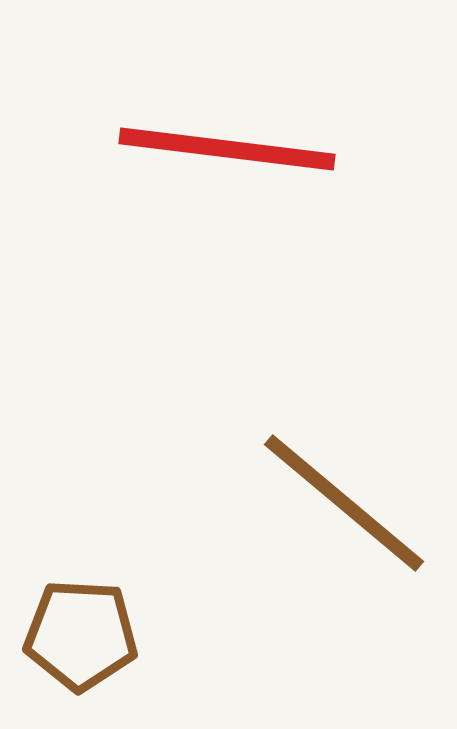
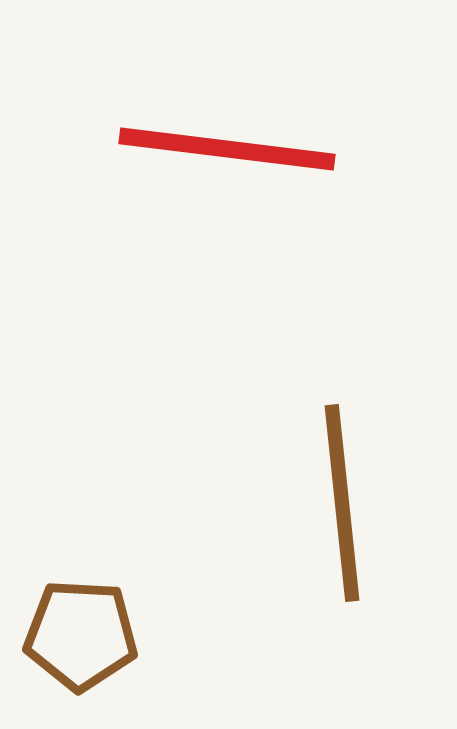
brown line: moved 2 px left; rotated 44 degrees clockwise
